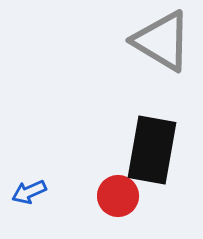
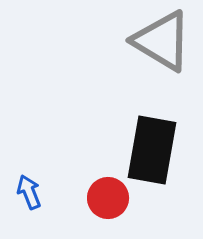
blue arrow: rotated 92 degrees clockwise
red circle: moved 10 px left, 2 px down
